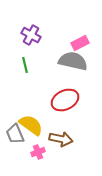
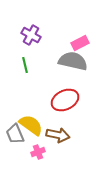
brown arrow: moved 3 px left, 4 px up
